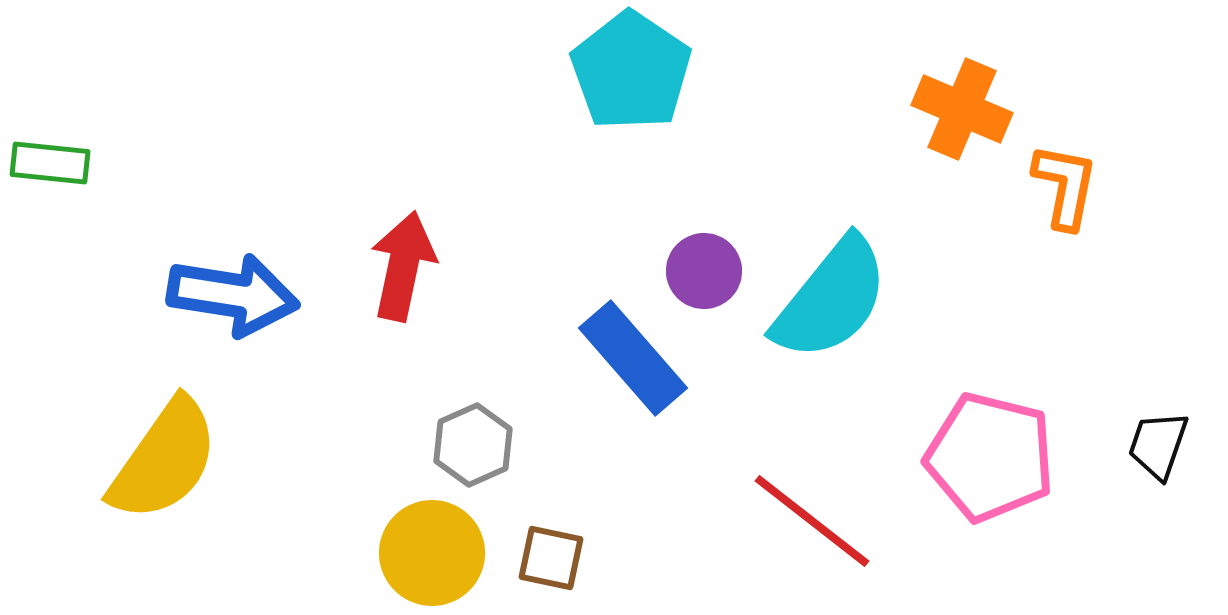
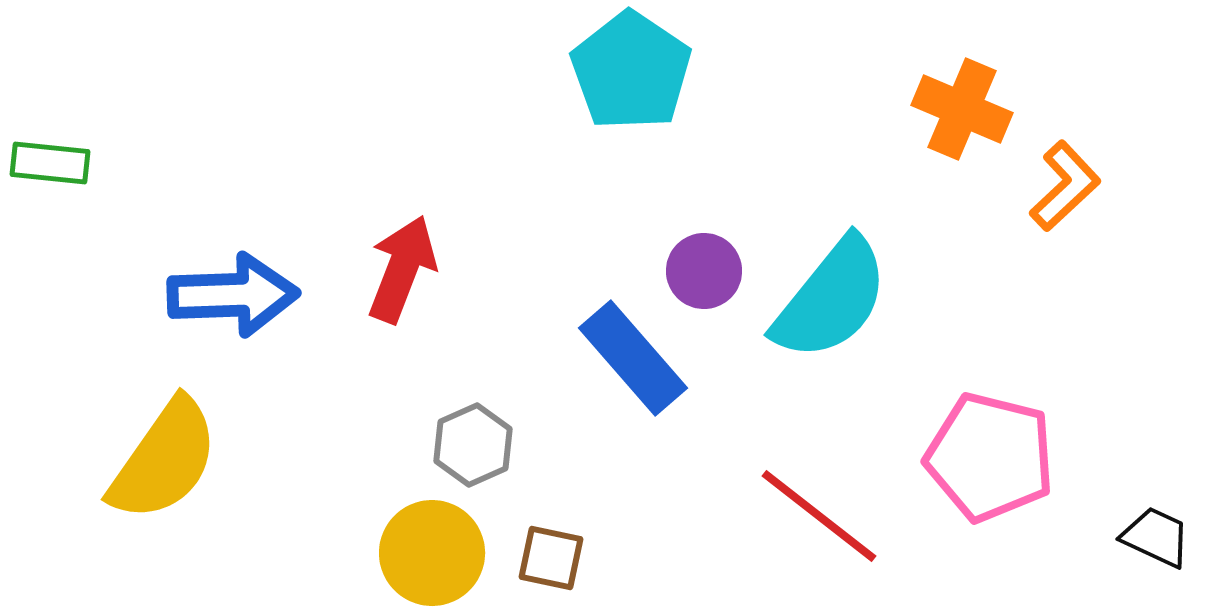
orange L-shape: rotated 36 degrees clockwise
red arrow: moved 1 px left, 3 px down; rotated 9 degrees clockwise
blue arrow: rotated 11 degrees counterclockwise
black trapezoid: moved 2 px left, 92 px down; rotated 96 degrees clockwise
red line: moved 7 px right, 5 px up
